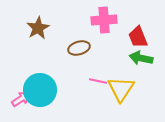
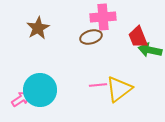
pink cross: moved 1 px left, 3 px up
brown ellipse: moved 12 px right, 11 px up
green arrow: moved 9 px right, 8 px up
pink line: moved 4 px down; rotated 18 degrees counterclockwise
yellow triangle: moved 2 px left; rotated 20 degrees clockwise
